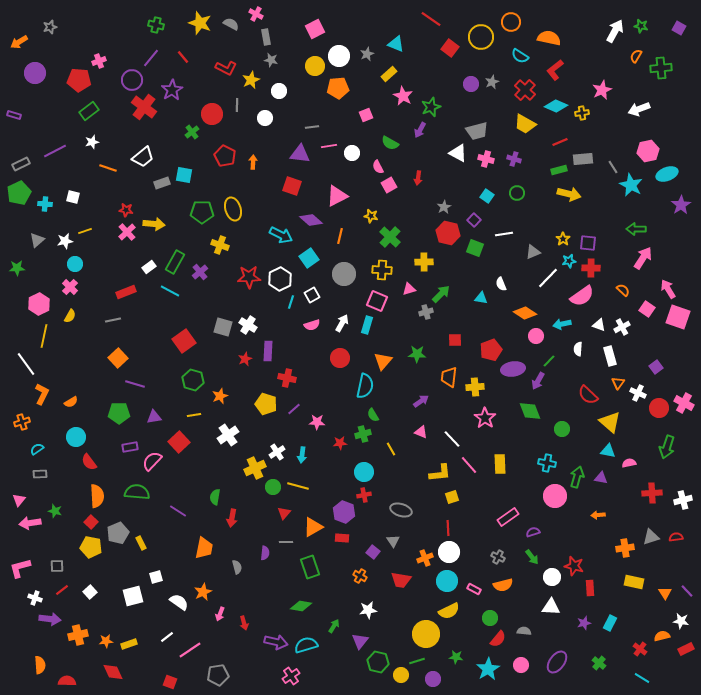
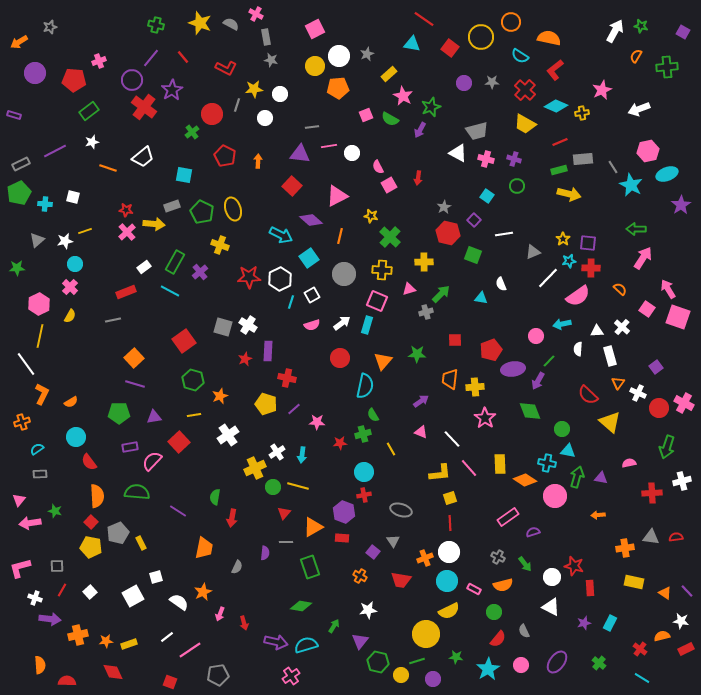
red line at (431, 19): moved 7 px left
purple square at (679, 28): moved 4 px right, 4 px down
cyan triangle at (396, 44): moved 16 px right; rotated 12 degrees counterclockwise
green cross at (661, 68): moved 6 px right, 1 px up
red pentagon at (79, 80): moved 5 px left
yellow star at (251, 80): moved 3 px right, 9 px down; rotated 18 degrees clockwise
gray star at (492, 82): rotated 24 degrees clockwise
purple circle at (471, 84): moved 7 px left, 1 px up
white circle at (279, 91): moved 1 px right, 3 px down
gray line at (237, 105): rotated 16 degrees clockwise
green semicircle at (390, 143): moved 24 px up
orange arrow at (253, 162): moved 5 px right, 1 px up
gray rectangle at (162, 183): moved 10 px right, 23 px down
red square at (292, 186): rotated 24 degrees clockwise
green circle at (517, 193): moved 7 px up
green pentagon at (202, 212): rotated 25 degrees clockwise
green square at (475, 248): moved 2 px left, 7 px down
white rectangle at (149, 267): moved 5 px left
orange semicircle at (623, 290): moved 3 px left, 1 px up
pink semicircle at (582, 296): moved 4 px left
orange diamond at (525, 313): moved 167 px down
white arrow at (342, 323): rotated 24 degrees clockwise
white triangle at (599, 325): moved 2 px left, 6 px down; rotated 24 degrees counterclockwise
white cross at (622, 327): rotated 21 degrees counterclockwise
yellow line at (44, 336): moved 4 px left
orange square at (118, 358): moved 16 px right
orange trapezoid at (449, 377): moved 1 px right, 2 px down
cyan triangle at (608, 451): moved 40 px left
pink line at (469, 465): moved 3 px down
yellow square at (452, 497): moved 2 px left, 1 px down
white cross at (683, 500): moved 1 px left, 19 px up
red line at (448, 528): moved 2 px right, 5 px up
gray triangle at (651, 537): rotated 24 degrees clockwise
green arrow at (532, 557): moved 7 px left, 7 px down
gray semicircle at (237, 567): rotated 40 degrees clockwise
red line at (62, 590): rotated 24 degrees counterclockwise
orange triangle at (665, 593): rotated 24 degrees counterclockwise
white square at (133, 596): rotated 15 degrees counterclockwise
white triangle at (551, 607): rotated 24 degrees clockwise
green circle at (490, 618): moved 4 px right, 6 px up
gray semicircle at (524, 631): rotated 120 degrees counterclockwise
